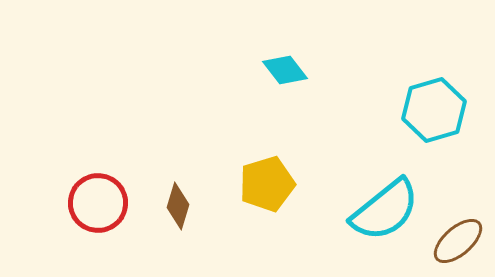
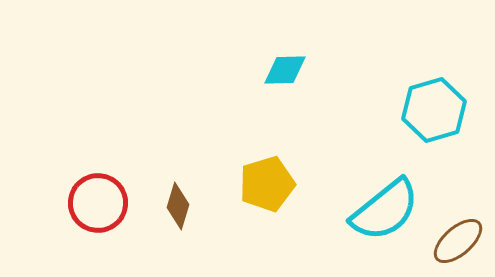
cyan diamond: rotated 54 degrees counterclockwise
